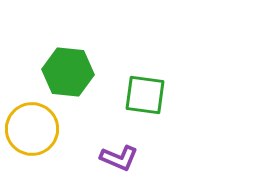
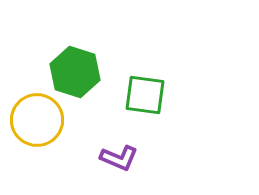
green hexagon: moved 7 px right; rotated 12 degrees clockwise
yellow circle: moved 5 px right, 9 px up
